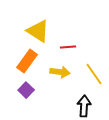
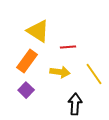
black arrow: moved 9 px left, 2 px up
